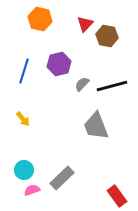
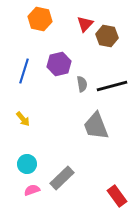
gray semicircle: rotated 126 degrees clockwise
cyan circle: moved 3 px right, 6 px up
